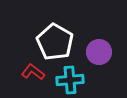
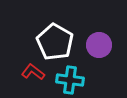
purple circle: moved 7 px up
cyan cross: rotated 12 degrees clockwise
